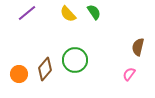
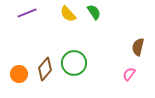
purple line: rotated 18 degrees clockwise
green circle: moved 1 px left, 3 px down
